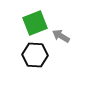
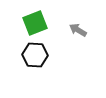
gray arrow: moved 17 px right, 6 px up
